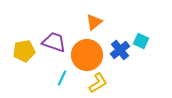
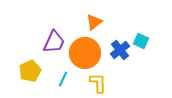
purple trapezoid: rotated 95 degrees clockwise
yellow pentagon: moved 6 px right, 20 px down; rotated 15 degrees counterclockwise
orange circle: moved 2 px left, 2 px up
cyan line: moved 1 px right, 1 px down
yellow L-shape: rotated 60 degrees counterclockwise
